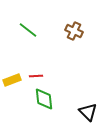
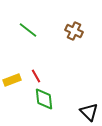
red line: rotated 64 degrees clockwise
black triangle: moved 1 px right
